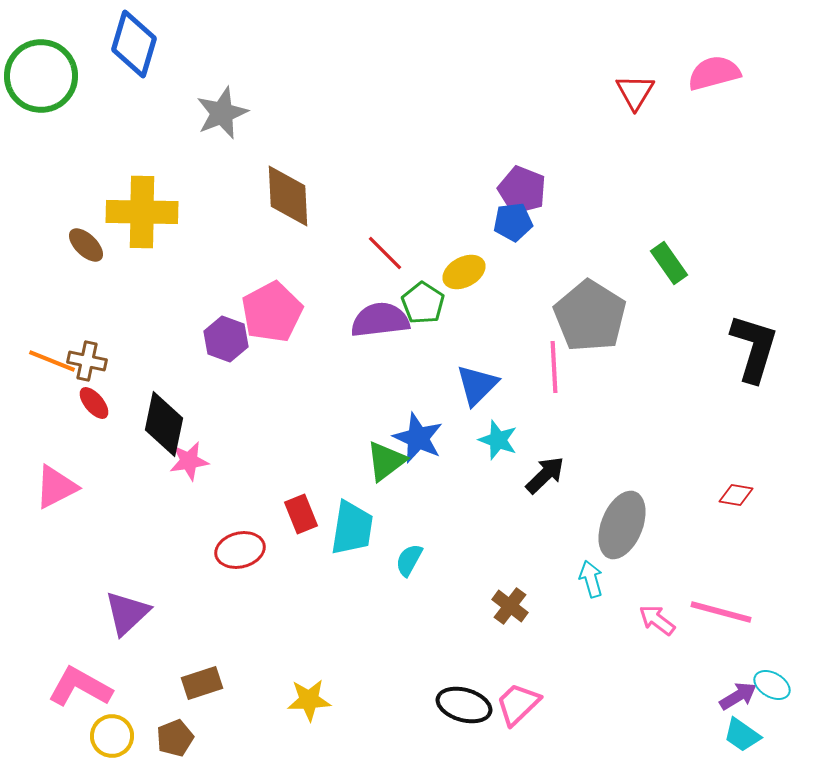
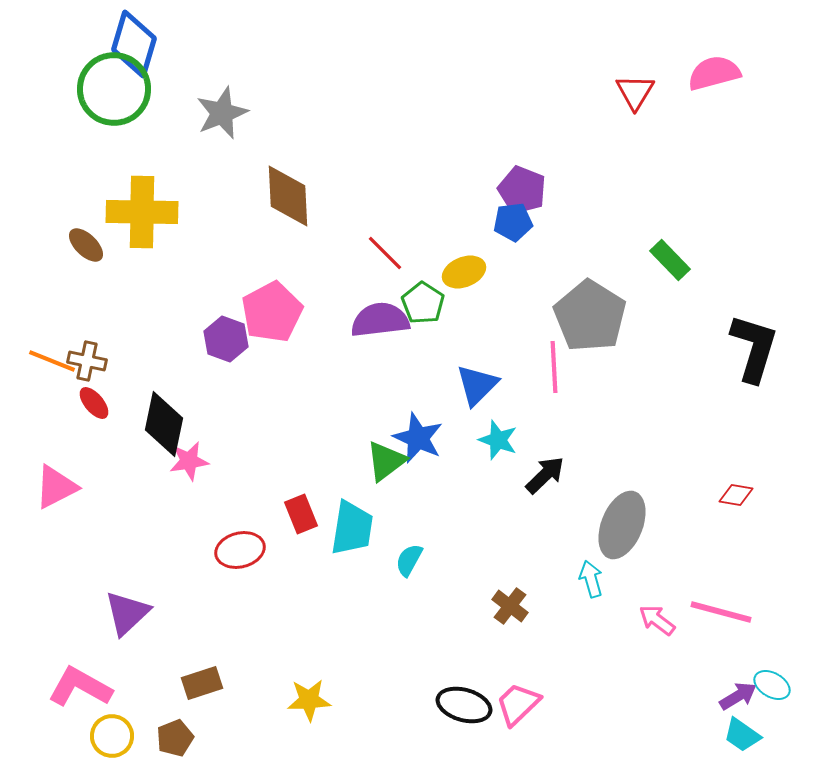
green circle at (41, 76): moved 73 px right, 13 px down
green rectangle at (669, 263): moved 1 px right, 3 px up; rotated 9 degrees counterclockwise
yellow ellipse at (464, 272): rotated 6 degrees clockwise
